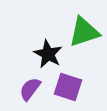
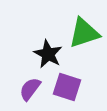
green triangle: moved 1 px down
purple square: moved 1 px left
